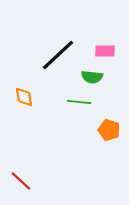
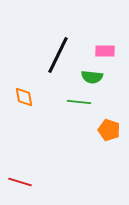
black line: rotated 21 degrees counterclockwise
red line: moved 1 px left, 1 px down; rotated 25 degrees counterclockwise
